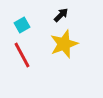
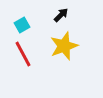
yellow star: moved 2 px down
red line: moved 1 px right, 1 px up
